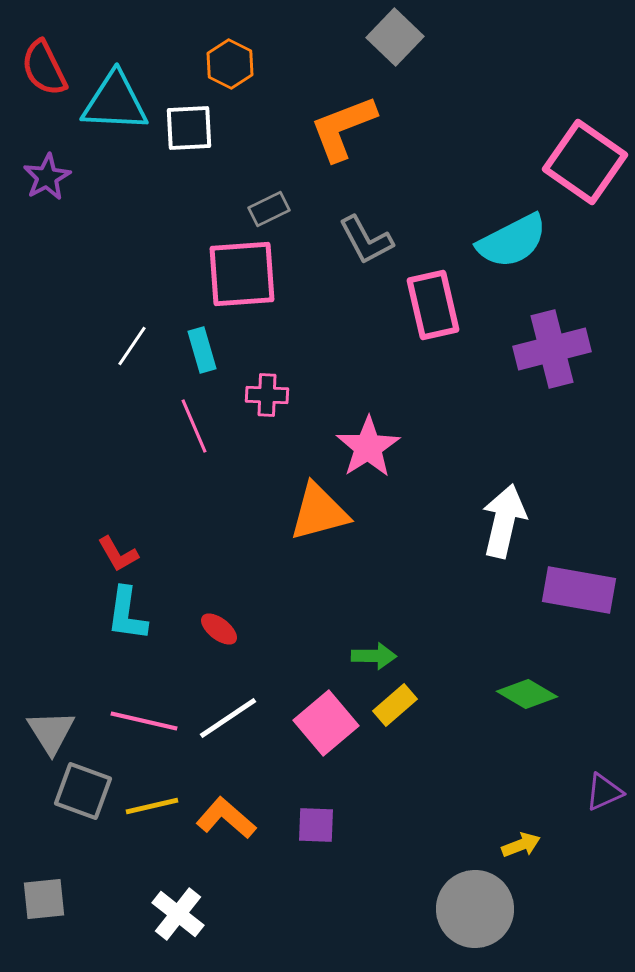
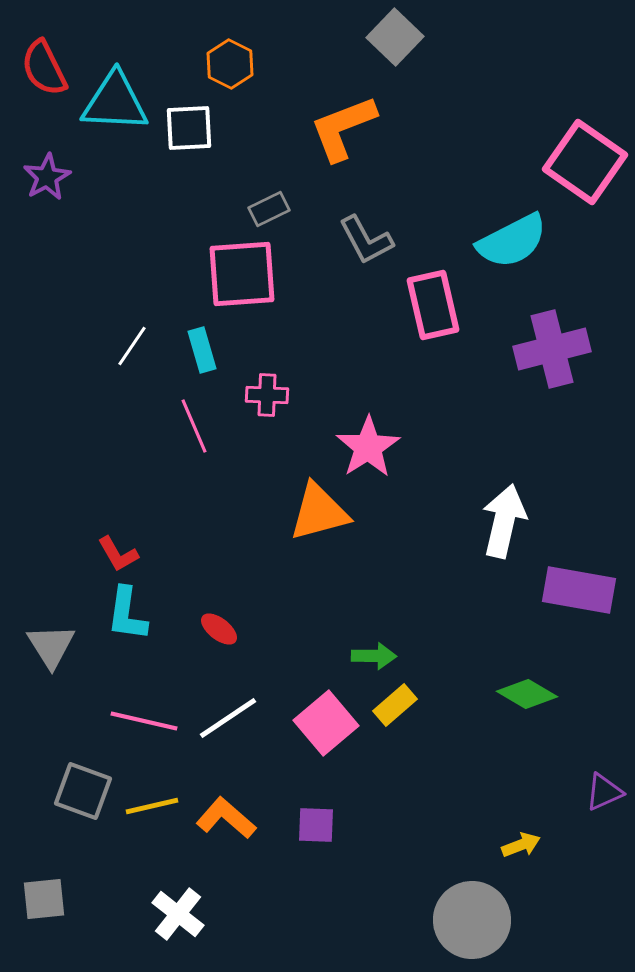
gray triangle at (51, 732): moved 86 px up
gray circle at (475, 909): moved 3 px left, 11 px down
